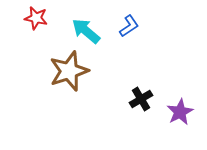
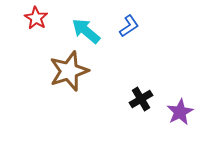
red star: rotated 20 degrees clockwise
